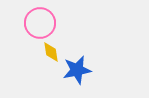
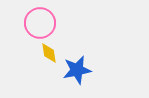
yellow diamond: moved 2 px left, 1 px down
